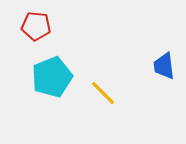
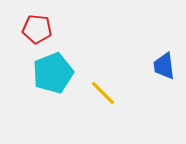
red pentagon: moved 1 px right, 3 px down
cyan pentagon: moved 1 px right, 4 px up
